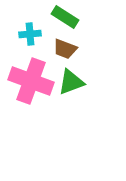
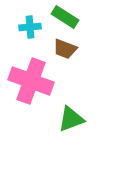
cyan cross: moved 7 px up
green triangle: moved 37 px down
